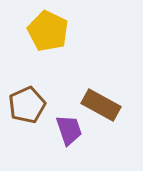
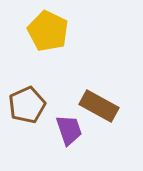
brown rectangle: moved 2 px left, 1 px down
